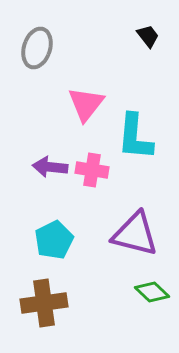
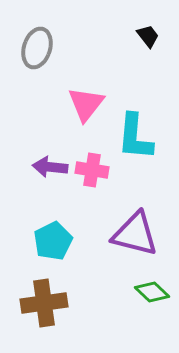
cyan pentagon: moved 1 px left, 1 px down
